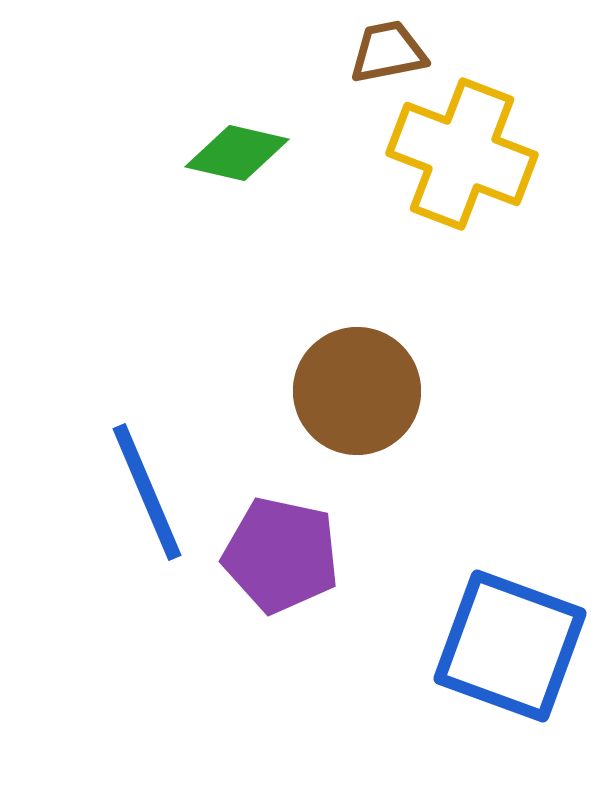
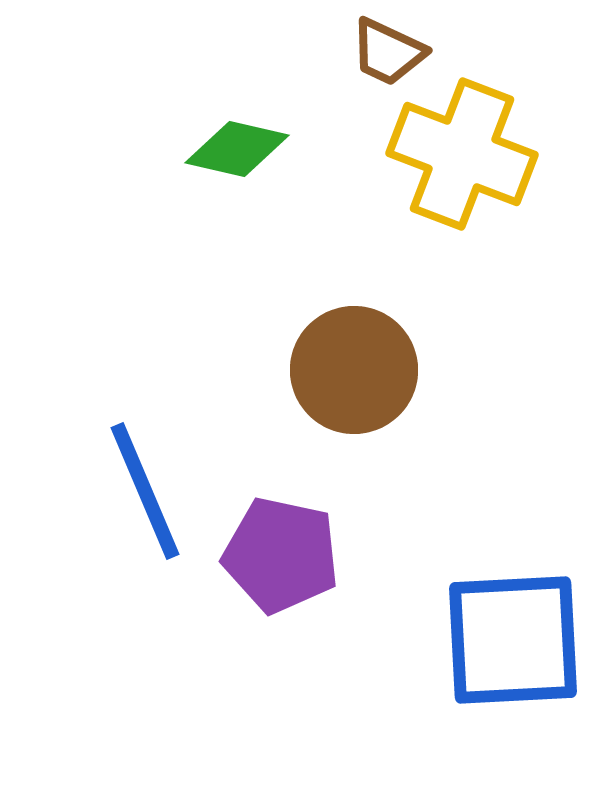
brown trapezoid: rotated 144 degrees counterclockwise
green diamond: moved 4 px up
brown circle: moved 3 px left, 21 px up
blue line: moved 2 px left, 1 px up
blue square: moved 3 px right, 6 px up; rotated 23 degrees counterclockwise
